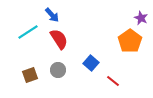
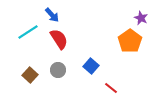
blue square: moved 3 px down
brown square: rotated 28 degrees counterclockwise
red line: moved 2 px left, 7 px down
